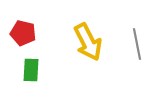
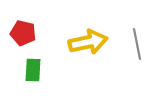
yellow arrow: rotated 75 degrees counterclockwise
green rectangle: moved 2 px right
